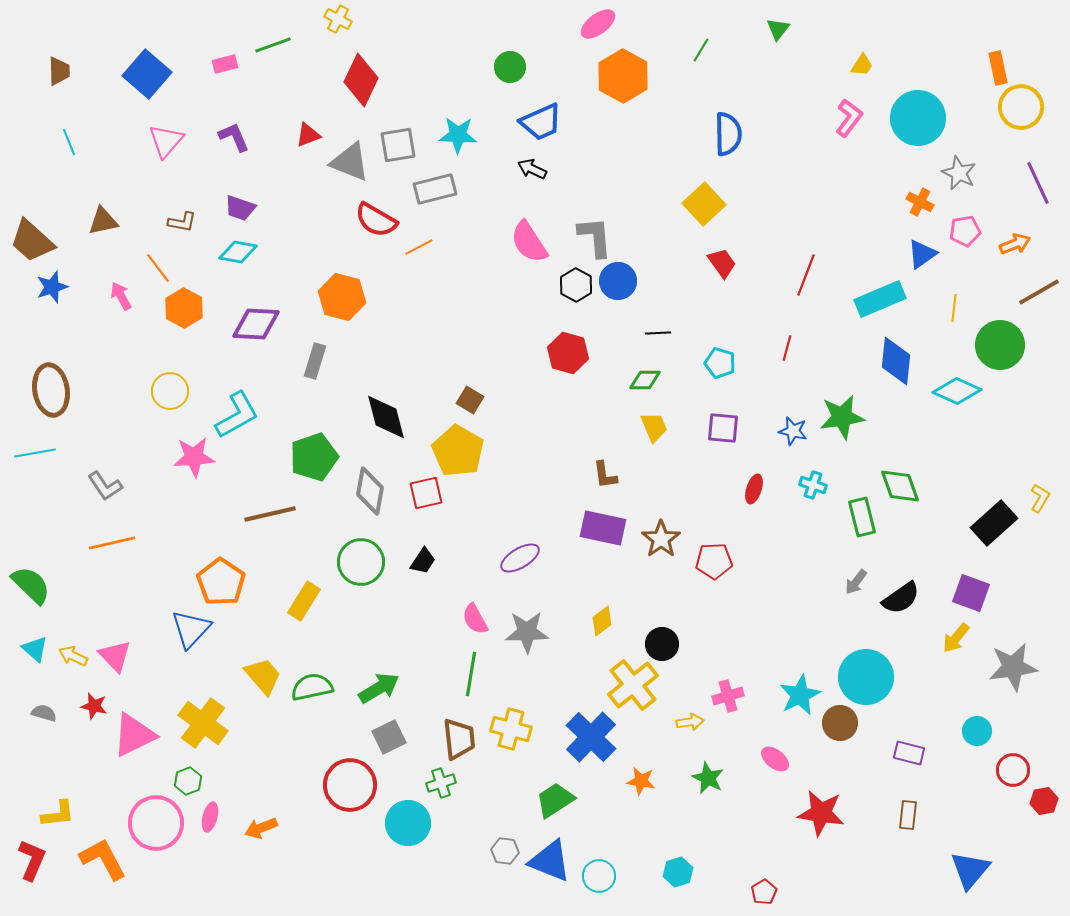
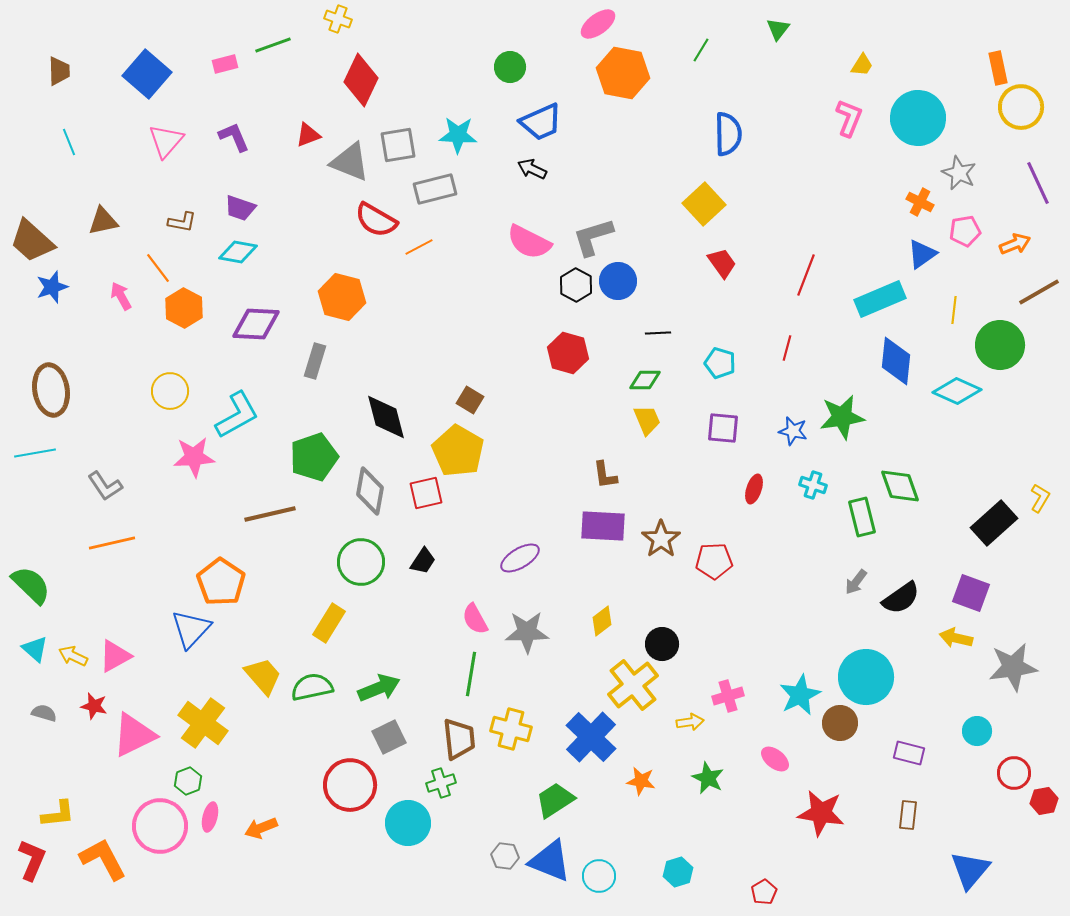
yellow cross at (338, 19): rotated 8 degrees counterclockwise
orange hexagon at (623, 76): moved 3 px up; rotated 18 degrees counterclockwise
pink L-shape at (849, 118): rotated 15 degrees counterclockwise
gray L-shape at (595, 237): moved 2 px left; rotated 102 degrees counterclockwise
pink semicircle at (529, 242): rotated 30 degrees counterclockwise
yellow line at (954, 308): moved 2 px down
yellow trapezoid at (654, 427): moved 7 px left, 7 px up
purple rectangle at (603, 528): moved 2 px up; rotated 9 degrees counterclockwise
yellow rectangle at (304, 601): moved 25 px right, 22 px down
yellow arrow at (956, 638): rotated 64 degrees clockwise
pink triangle at (115, 656): rotated 45 degrees clockwise
green arrow at (379, 688): rotated 9 degrees clockwise
red circle at (1013, 770): moved 1 px right, 3 px down
pink circle at (156, 823): moved 4 px right, 3 px down
gray hexagon at (505, 851): moved 5 px down
